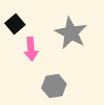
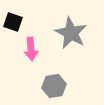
black square: moved 2 px left, 2 px up; rotated 30 degrees counterclockwise
